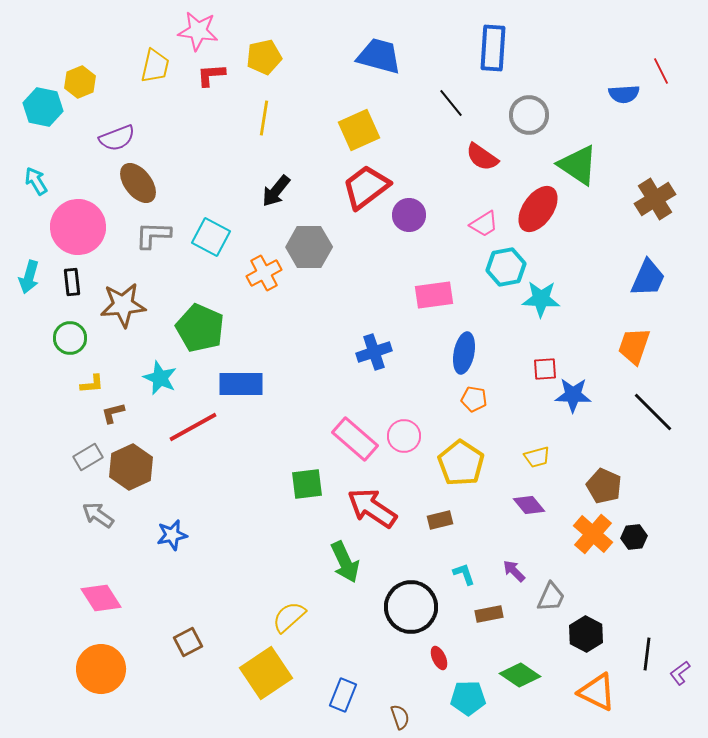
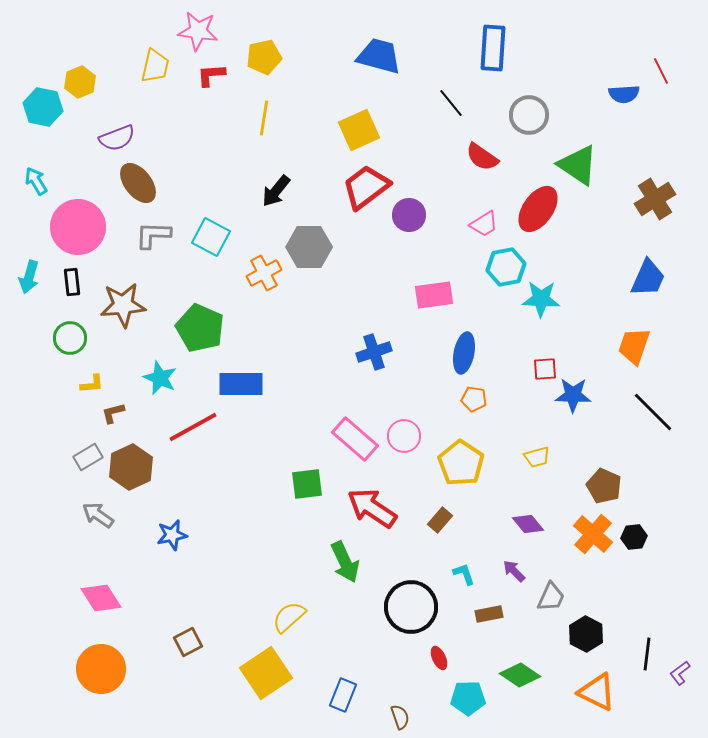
purple diamond at (529, 505): moved 1 px left, 19 px down
brown rectangle at (440, 520): rotated 35 degrees counterclockwise
